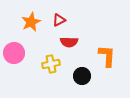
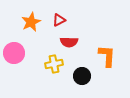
yellow cross: moved 3 px right
